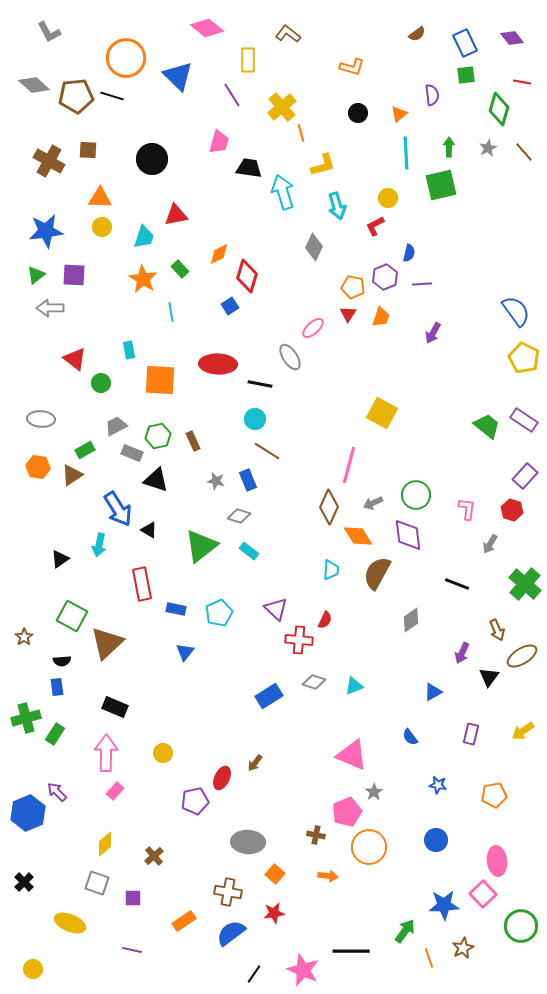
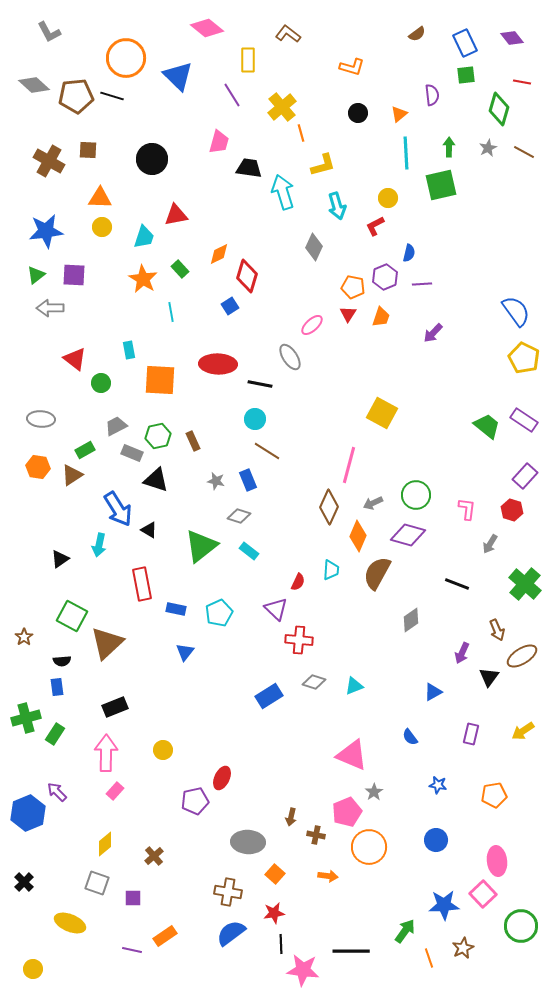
brown line at (524, 152): rotated 20 degrees counterclockwise
pink ellipse at (313, 328): moved 1 px left, 3 px up
purple arrow at (433, 333): rotated 15 degrees clockwise
purple diamond at (408, 535): rotated 68 degrees counterclockwise
orange diamond at (358, 536): rotated 56 degrees clockwise
red semicircle at (325, 620): moved 27 px left, 38 px up
black rectangle at (115, 707): rotated 45 degrees counterclockwise
yellow circle at (163, 753): moved 3 px up
brown arrow at (255, 763): moved 36 px right, 54 px down; rotated 24 degrees counterclockwise
orange rectangle at (184, 921): moved 19 px left, 15 px down
pink star at (303, 970): rotated 16 degrees counterclockwise
black line at (254, 974): moved 27 px right, 30 px up; rotated 36 degrees counterclockwise
